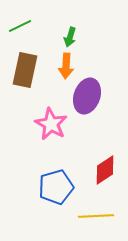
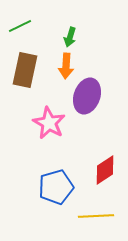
pink star: moved 2 px left, 1 px up
